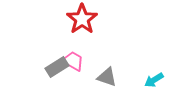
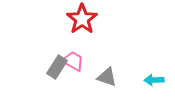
gray rectangle: rotated 25 degrees counterclockwise
cyan arrow: rotated 30 degrees clockwise
